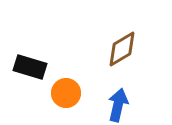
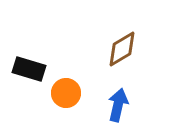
black rectangle: moved 1 px left, 2 px down
